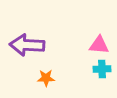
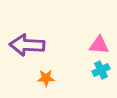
cyan cross: moved 1 px left, 1 px down; rotated 24 degrees counterclockwise
